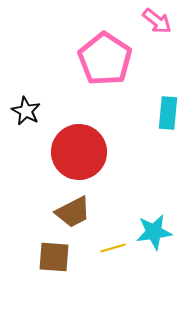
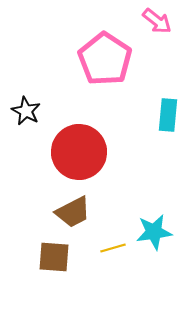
cyan rectangle: moved 2 px down
